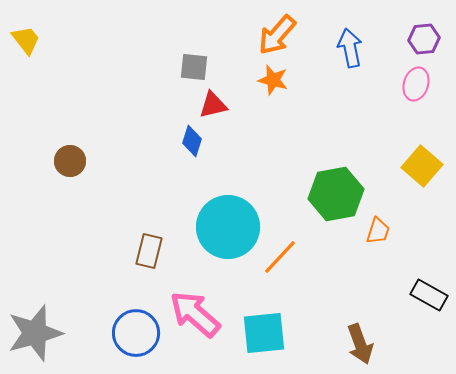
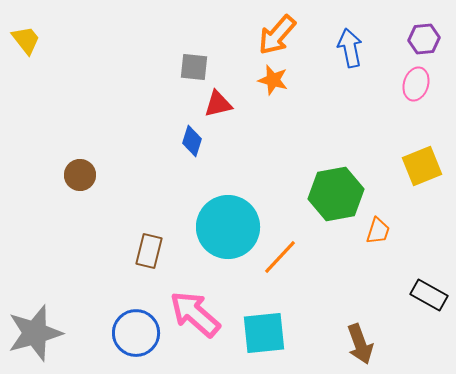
red triangle: moved 5 px right, 1 px up
brown circle: moved 10 px right, 14 px down
yellow square: rotated 27 degrees clockwise
